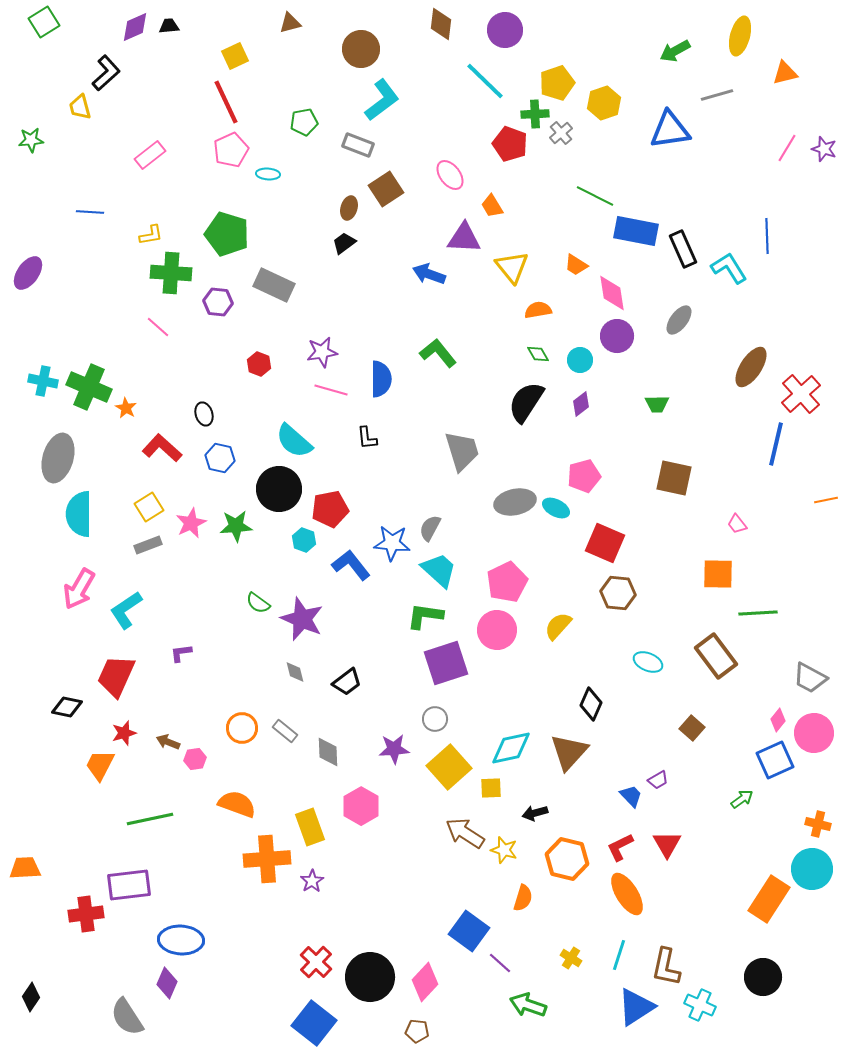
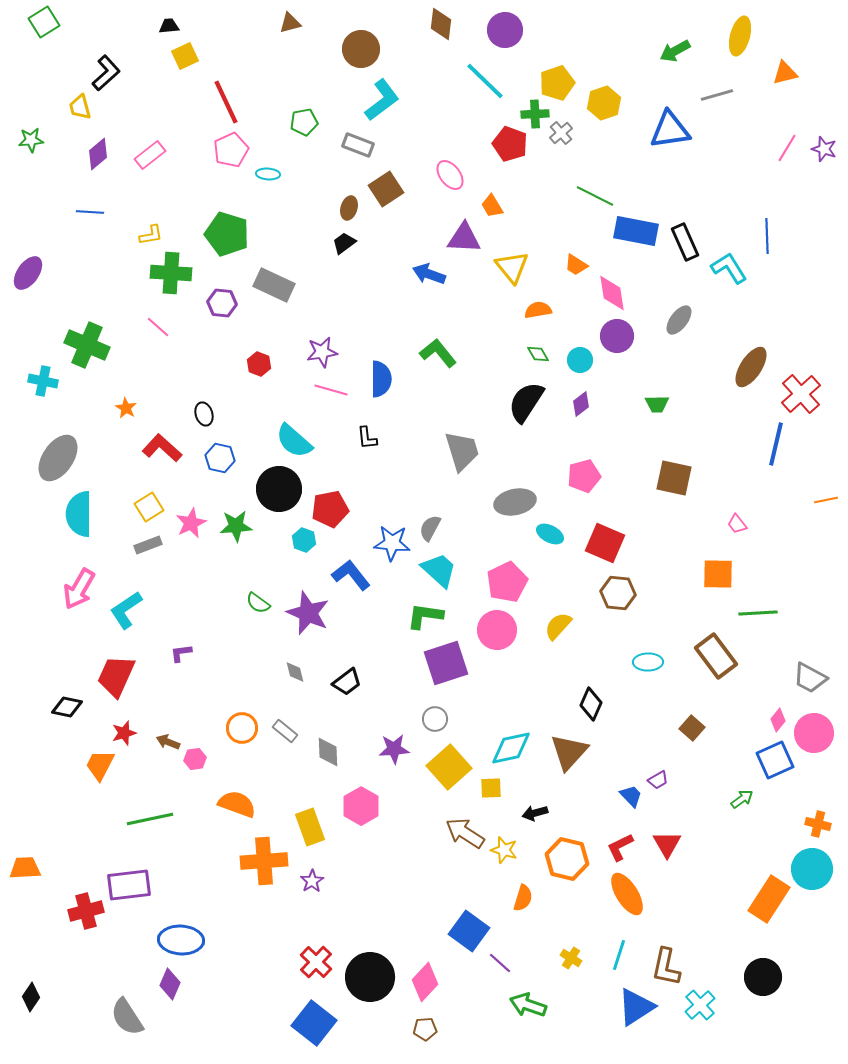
purple diamond at (135, 27): moved 37 px left, 127 px down; rotated 16 degrees counterclockwise
yellow square at (235, 56): moved 50 px left
black rectangle at (683, 249): moved 2 px right, 7 px up
purple hexagon at (218, 302): moved 4 px right, 1 px down
green cross at (89, 387): moved 2 px left, 42 px up
gray ellipse at (58, 458): rotated 18 degrees clockwise
cyan ellipse at (556, 508): moved 6 px left, 26 px down
blue L-shape at (351, 565): moved 10 px down
purple star at (302, 619): moved 6 px right, 6 px up
cyan ellipse at (648, 662): rotated 24 degrees counterclockwise
orange cross at (267, 859): moved 3 px left, 2 px down
red cross at (86, 914): moved 3 px up; rotated 8 degrees counterclockwise
purple diamond at (167, 983): moved 3 px right, 1 px down
cyan cross at (700, 1005): rotated 24 degrees clockwise
brown pentagon at (417, 1031): moved 8 px right, 2 px up; rotated 10 degrees counterclockwise
